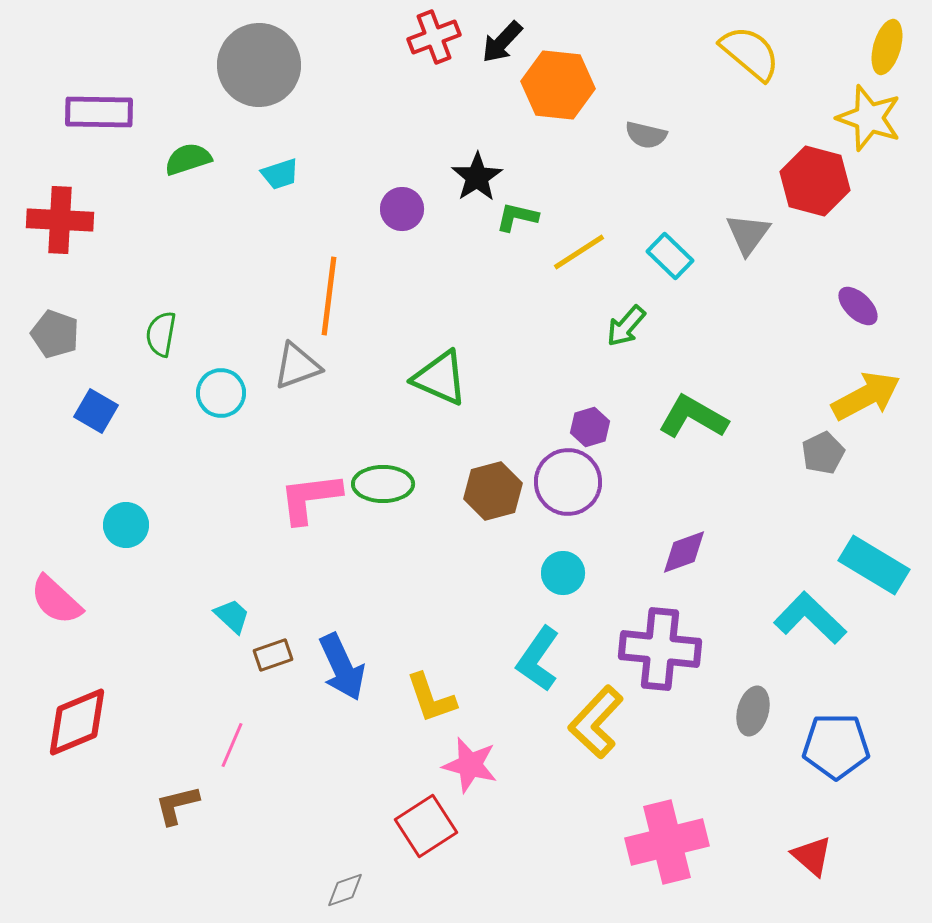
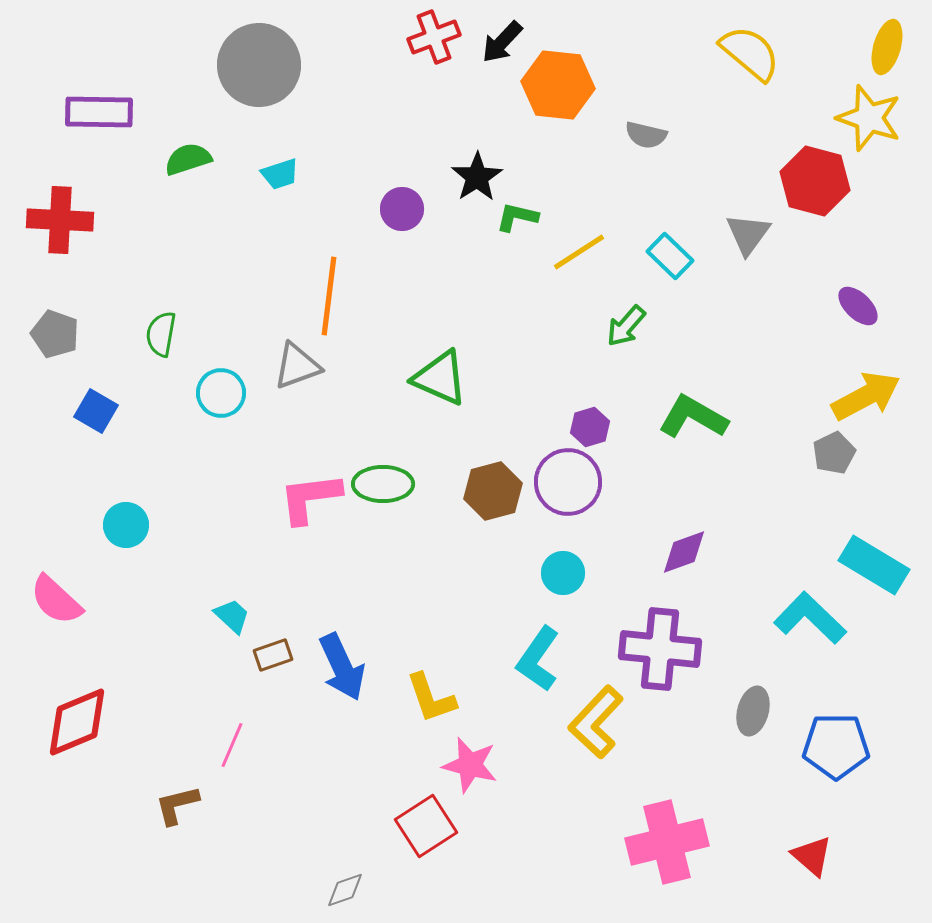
gray pentagon at (823, 453): moved 11 px right
